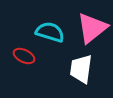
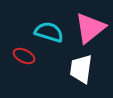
pink triangle: moved 2 px left
cyan semicircle: moved 1 px left
